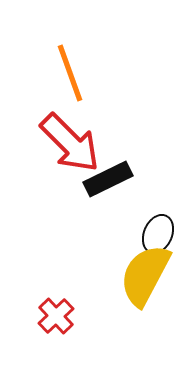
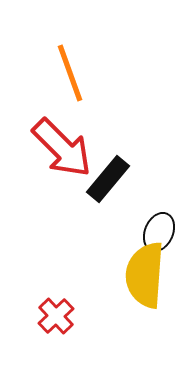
red arrow: moved 8 px left, 5 px down
black rectangle: rotated 24 degrees counterclockwise
black ellipse: moved 1 px right, 2 px up
yellow semicircle: rotated 24 degrees counterclockwise
